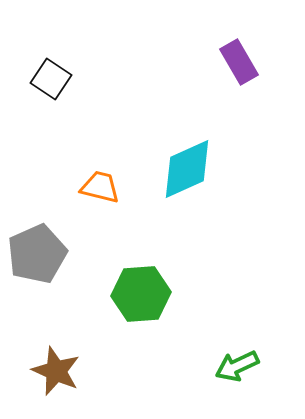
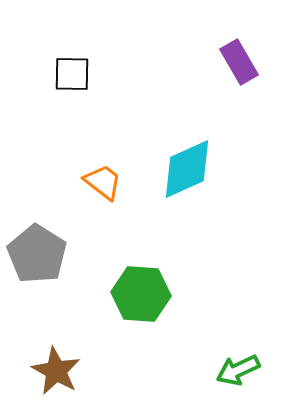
black square: moved 21 px right, 5 px up; rotated 33 degrees counterclockwise
orange trapezoid: moved 3 px right, 5 px up; rotated 24 degrees clockwise
gray pentagon: rotated 16 degrees counterclockwise
green hexagon: rotated 8 degrees clockwise
green arrow: moved 1 px right, 4 px down
brown star: rotated 6 degrees clockwise
